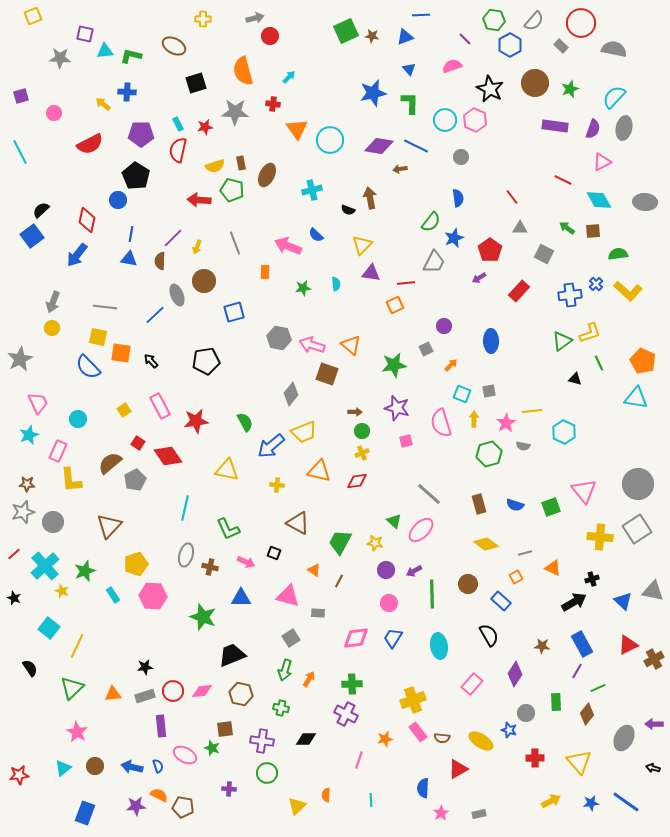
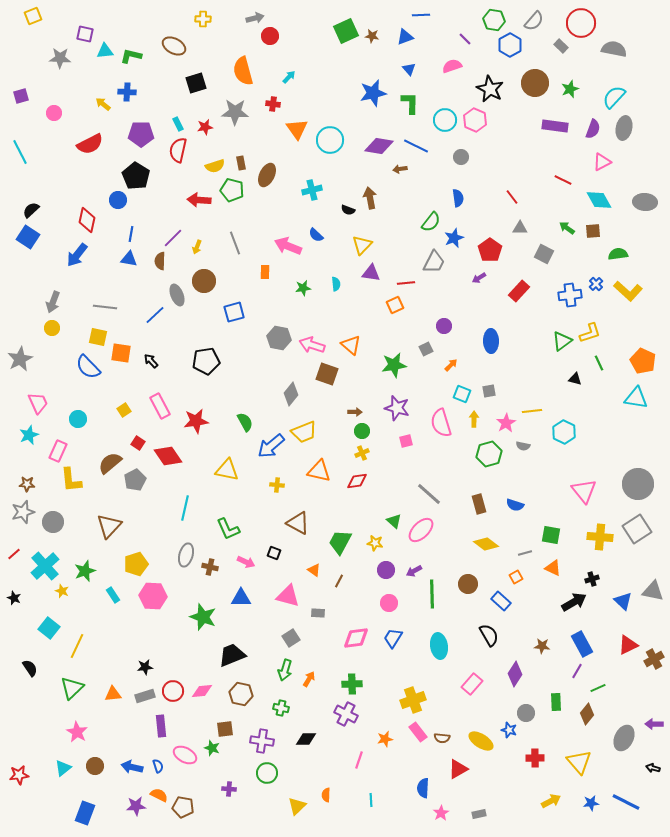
black semicircle at (41, 210): moved 10 px left
blue square at (32, 236): moved 4 px left, 1 px down; rotated 20 degrees counterclockwise
green square at (551, 507): moved 28 px down; rotated 30 degrees clockwise
blue line at (626, 802): rotated 8 degrees counterclockwise
